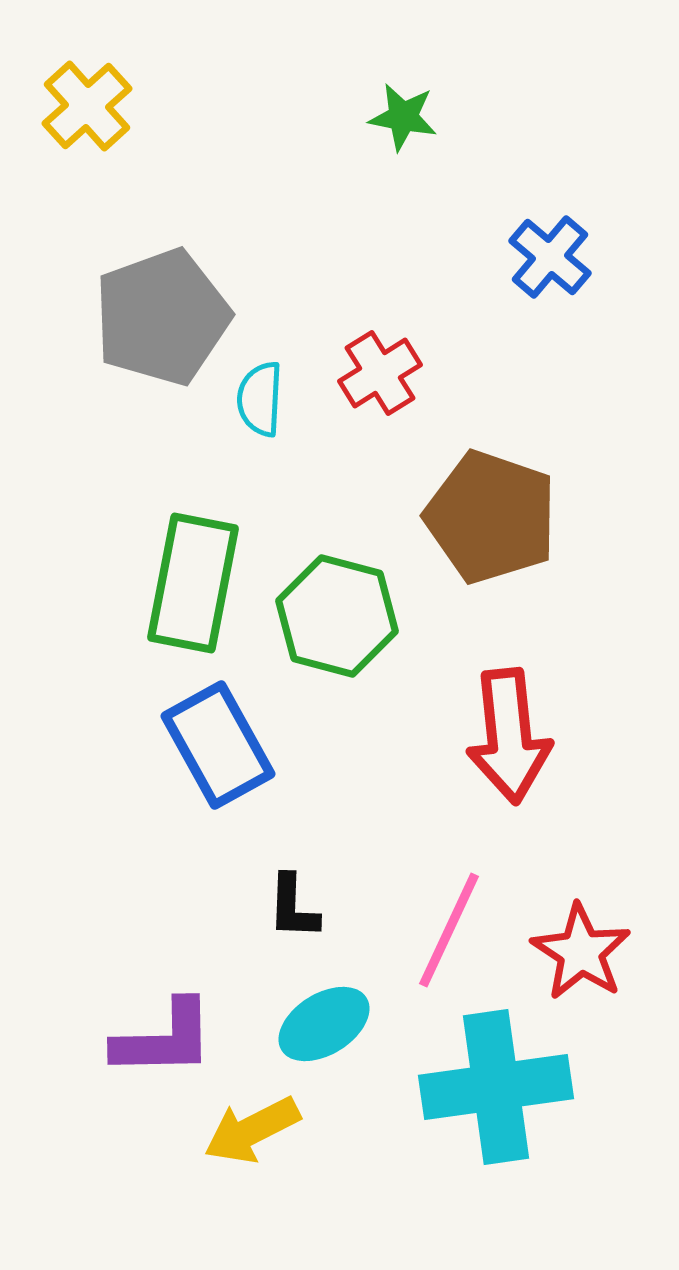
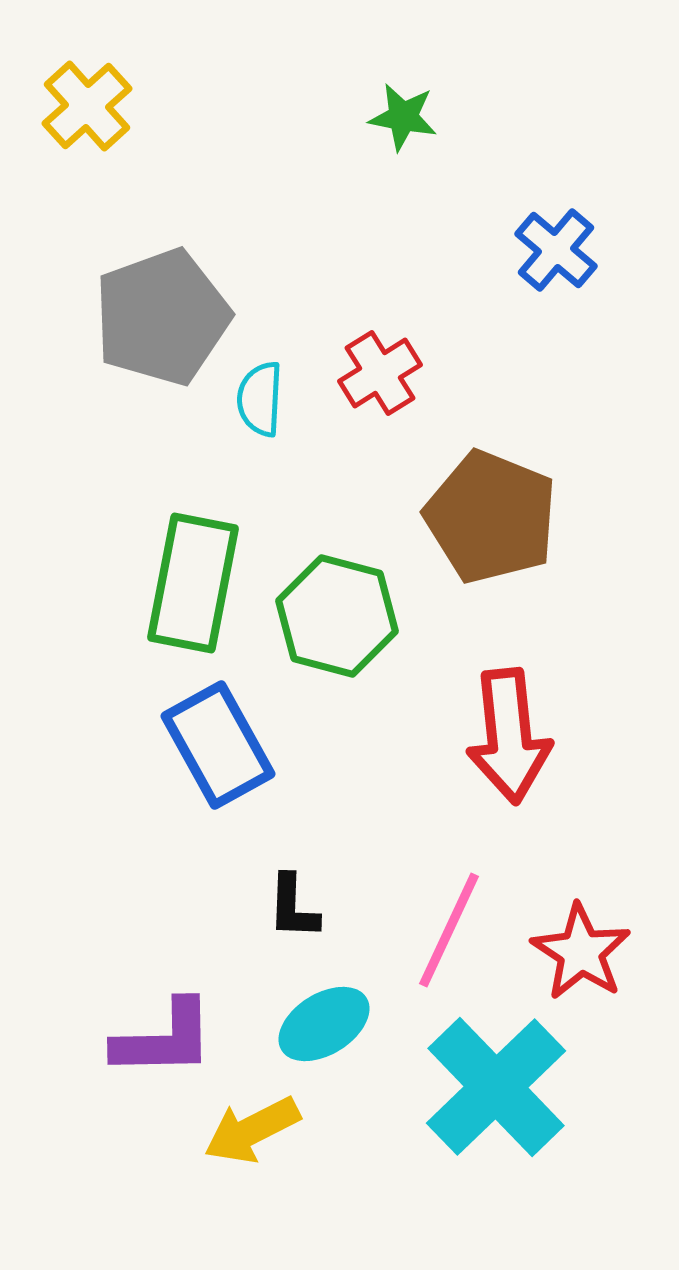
blue cross: moved 6 px right, 7 px up
brown pentagon: rotated 3 degrees clockwise
cyan cross: rotated 36 degrees counterclockwise
